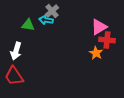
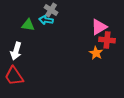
gray cross: moved 1 px left, 1 px up; rotated 16 degrees counterclockwise
